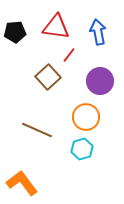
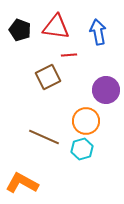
black pentagon: moved 5 px right, 2 px up; rotated 25 degrees clockwise
red line: rotated 49 degrees clockwise
brown square: rotated 15 degrees clockwise
purple circle: moved 6 px right, 9 px down
orange circle: moved 4 px down
brown line: moved 7 px right, 7 px down
orange L-shape: rotated 24 degrees counterclockwise
